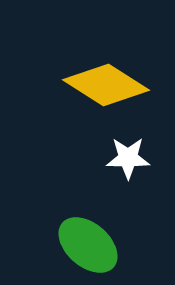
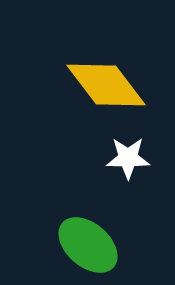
yellow diamond: rotated 20 degrees clockwise
